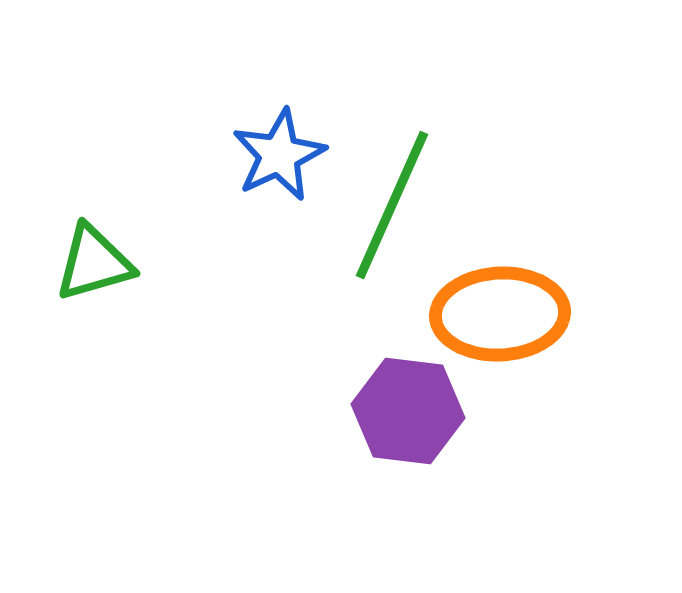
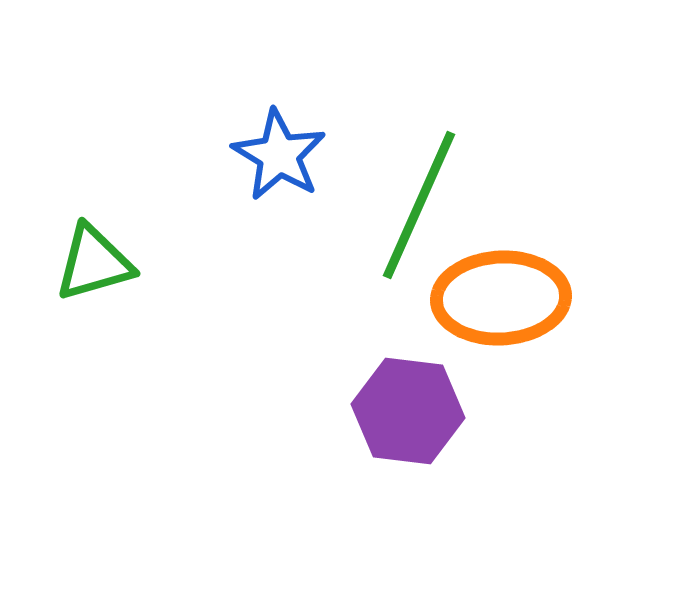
blue star: rotated 16 degrees counterclockwise
green line: moved 27 px right
orange ellipse: moved 1 px right, 16 px up
